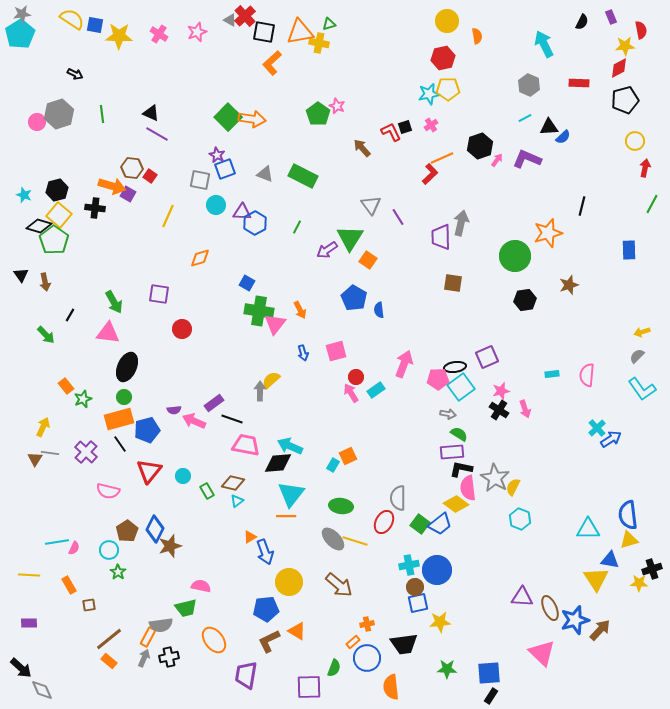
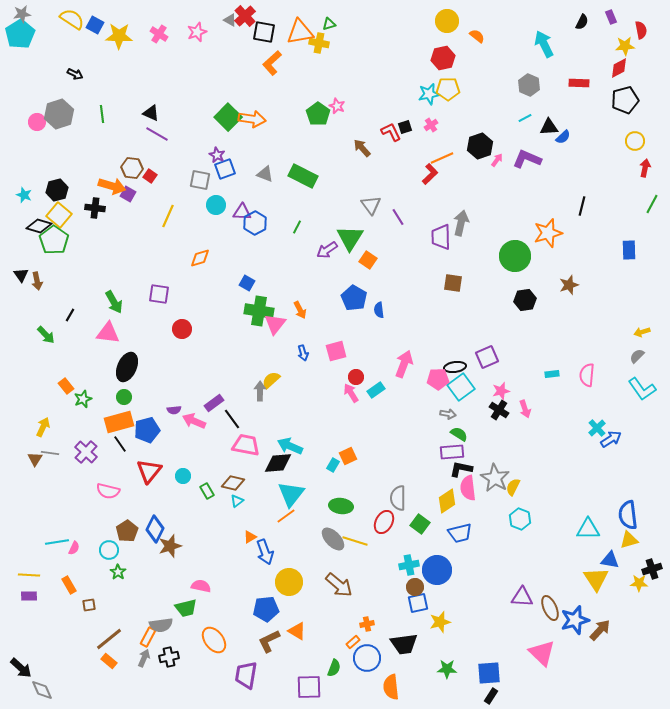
blue square at (95, 25): rotated 18 degrees clockwise
orange semicircle at (477, 36): rotated 42 degrees counterclockwise
brown arrow at (45, 282): moved 8 px left, 1 px up
orange rectangle at (119, 419): moved 3 px down
black line at (232, 419): rotated 35 degrees clockwise
yellow diamond at (456, 504): moved 9 px left, 3 px up; rotated 70 degrees counterclockwise
orange line at (286, 516): rotated 36 degrees counterclockwise
blue trapezoid at (440, 524): moved 20 px right, 9 px down; rotated 25 degrees clockwise
yellow star at (440, 622): rotated 10 degrees counterclockwise
purple rectangle at (29, 623): moved 27 px up
